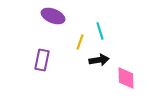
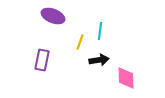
cyan line: rotated 24 degrees clockwise
